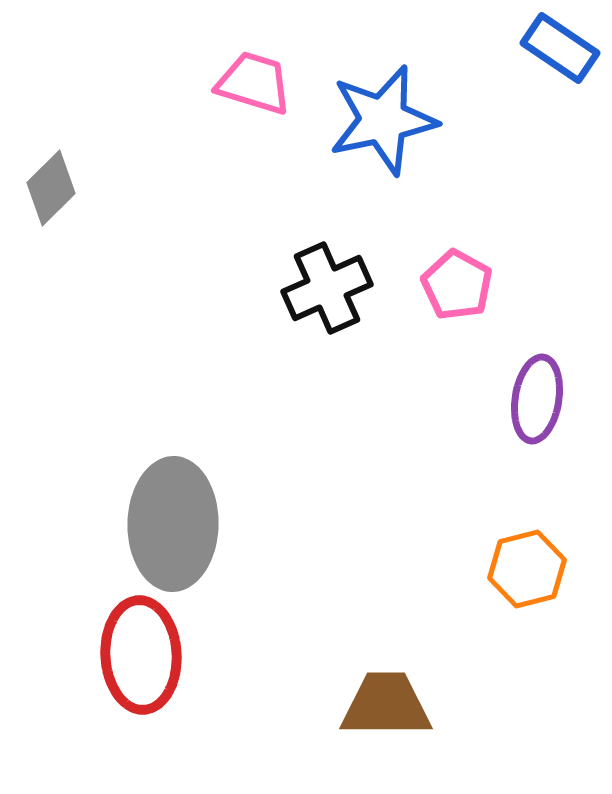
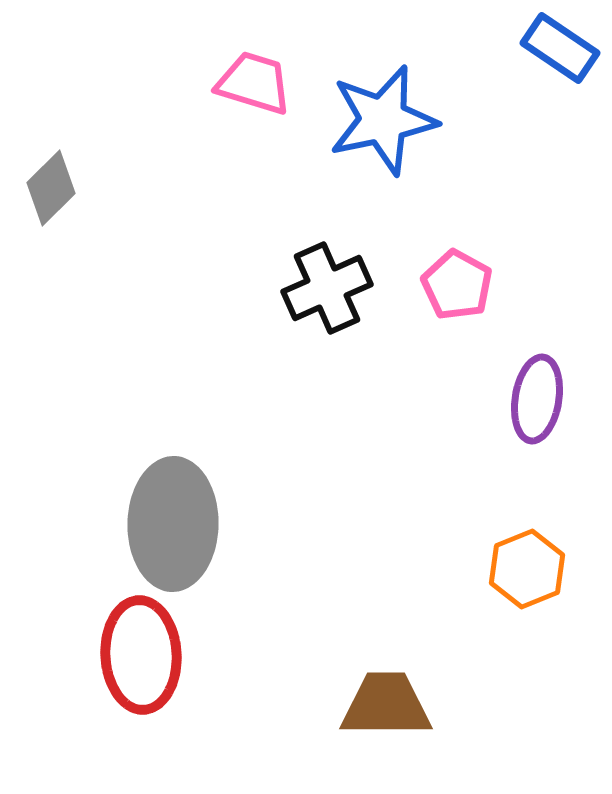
orange hexagon: rotated 8 degrees counterclockwise
